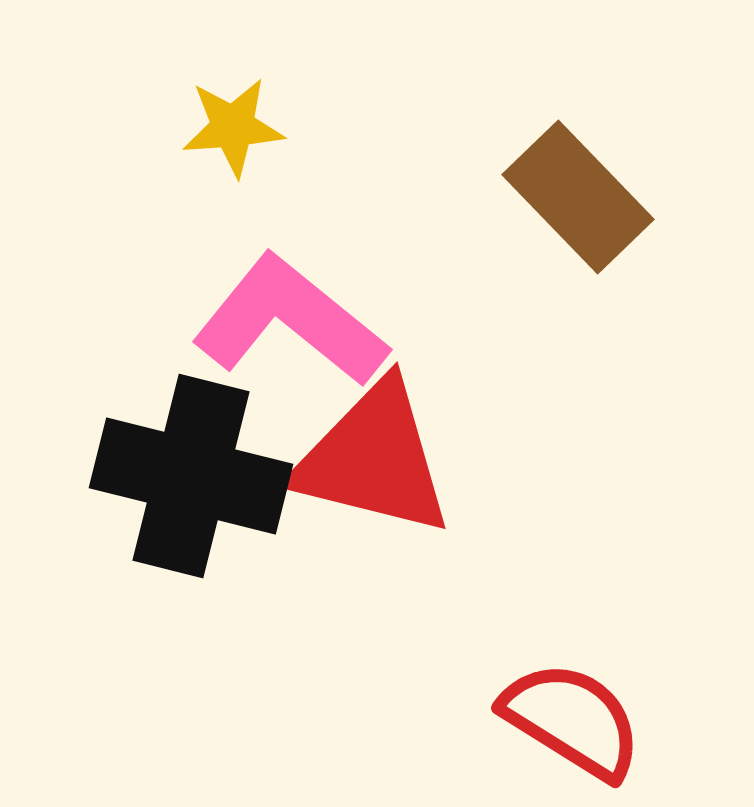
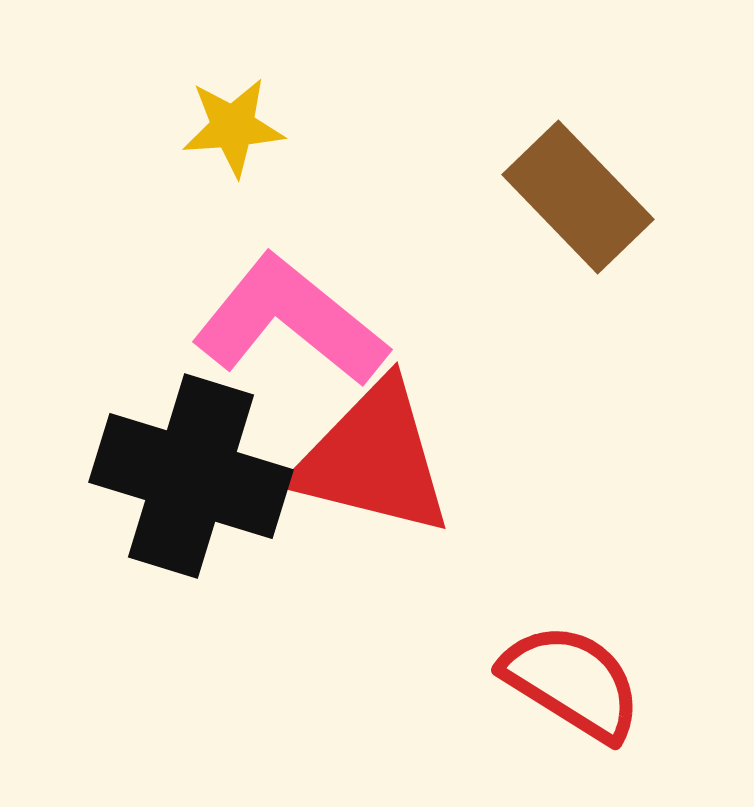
black cross: rotated 3 degrees clockwise
red semicircle: moved 38 px up
